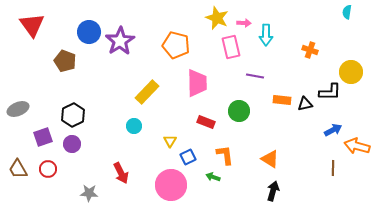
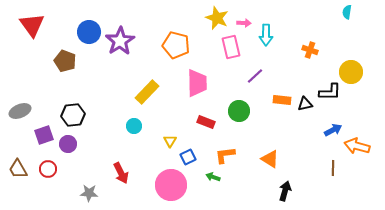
purple line: rotated 54 degrees counterclockwise
gray ellipse: moved 2 px right, 2 px down
black hexagon: rotated 20 degrees clockwise
purple square: moved 1 px right, 2 px up
purple circle: moved 4 px left
orange L-shape: rotated 90 degrees counterclockwise
black arrow: moved 12 px right
